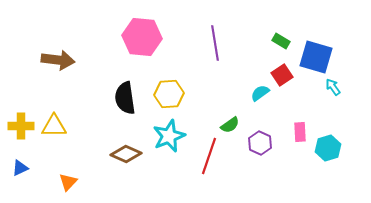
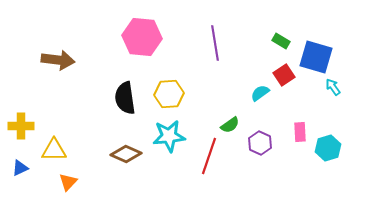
red square: moved 2 px right
yellow triangle: moved 24 px down
cyan star: rotated 16 degrees clockwise
